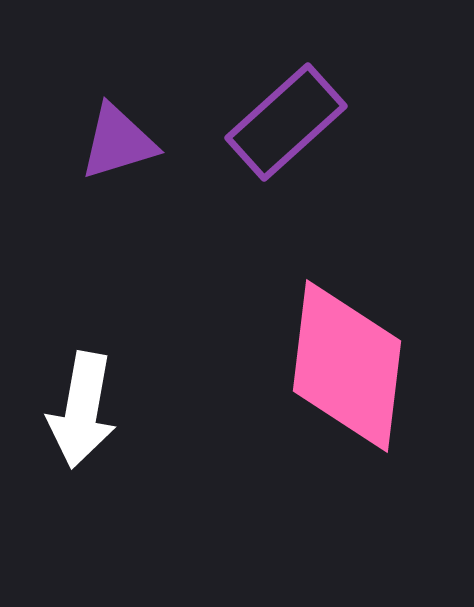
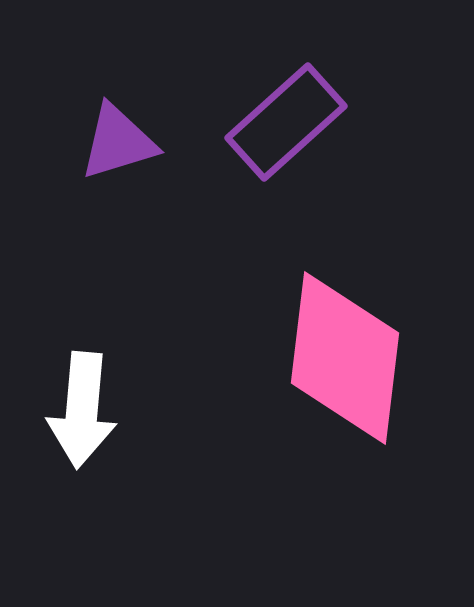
pink diamond: moved 2 px left, 8 px up
white arrow: rotated 5 degrees counterclockwise
